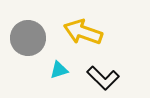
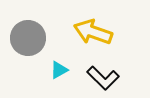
yellow arrow: moved 10 px right
cyan triangle: rotated 12 degrees counterclockwise
